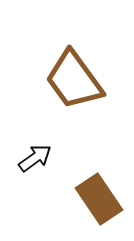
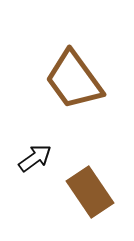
brown rectangle: moved 9 px left, 7 px up
